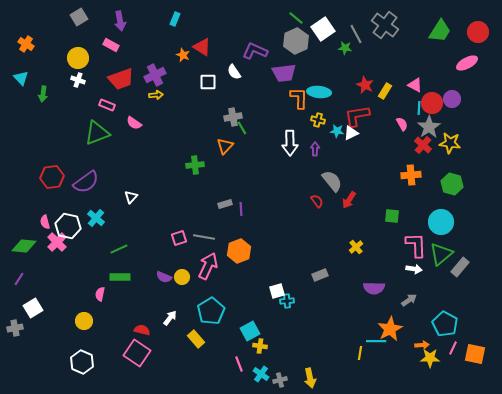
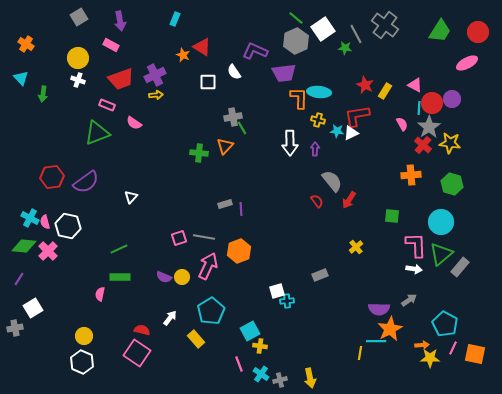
green cross at (195, 165): moved 4 px right, 12 px up; rotated 12 degrees clockwise
cyan cross at (96, 218): moved 66 px left; rotated 12 degrees counterclockwise
pink cross at (57, 242): moved 9 px left, 9 px down
purple semicircle at (374, 288): moved 5 px right, 21 px down
yellow circle at (84, 321): moved 15 px down
